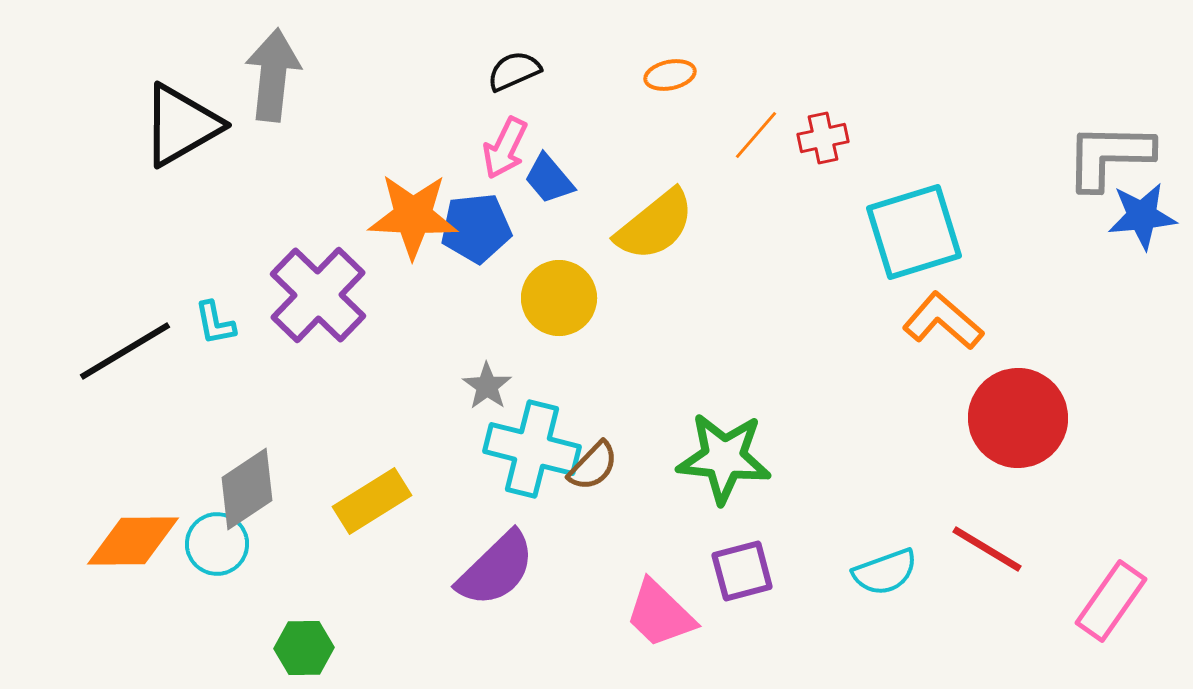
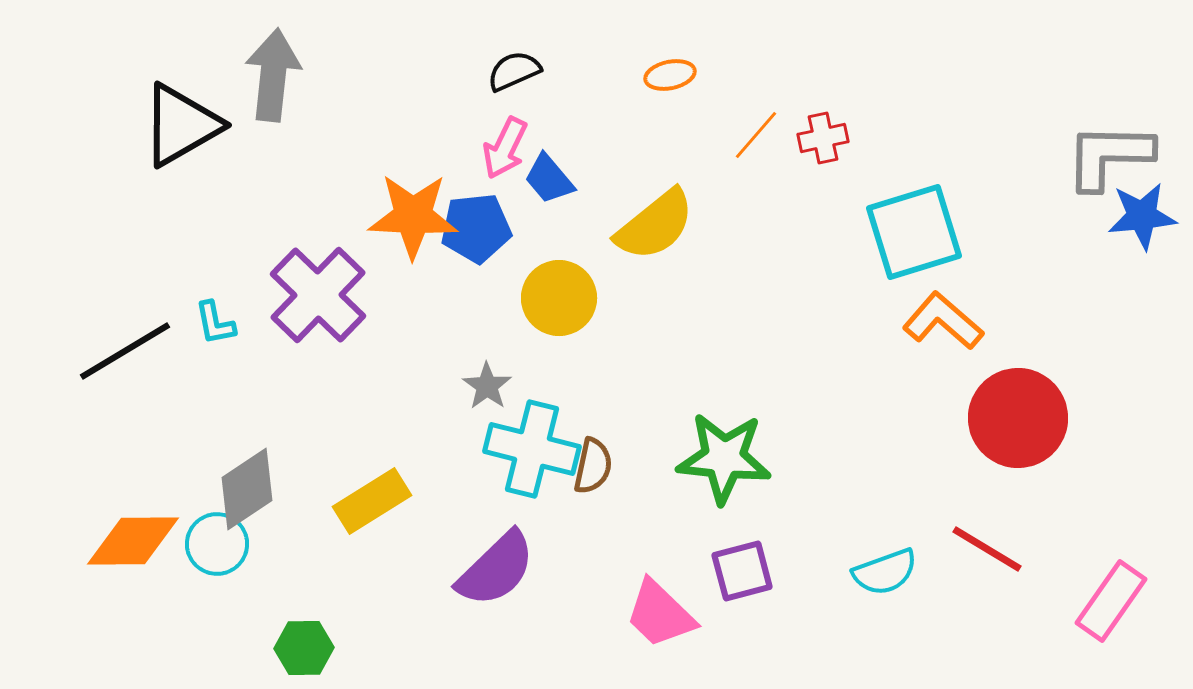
brown semicircle: rotated 32 degrees counterclockwise
